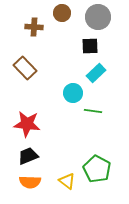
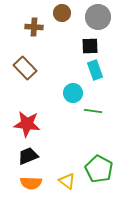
cyan rectangle: moved 1 px left, 3 px up; rotated 66 degrees counterclockwise
green pentagon: moved 2 px right
orange semicircle: moved 1 px right, 1 px down
